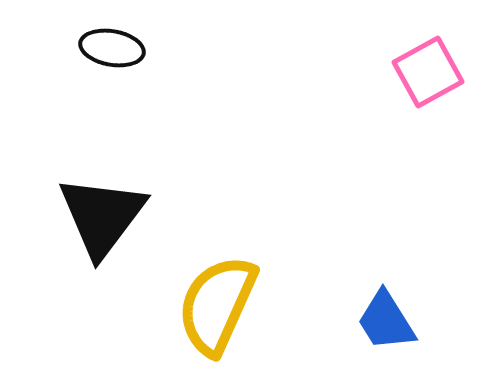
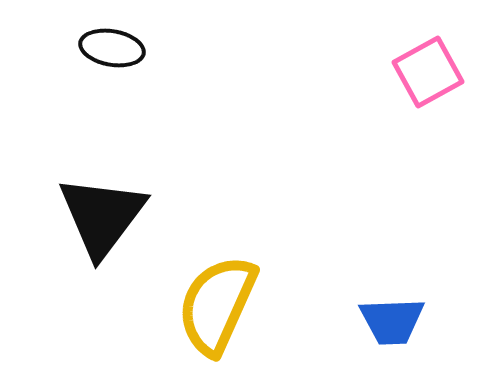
blue trapezoid: moved 6 px right; rotated 60 degrees counterclockwise
